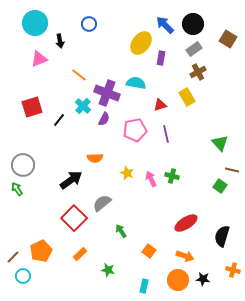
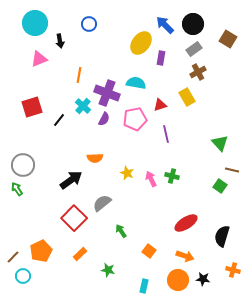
orange line at (79, 75): rotated 63 degrees clockwise
pink pentagon at (135, 130): moved 11 px up
